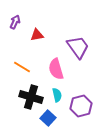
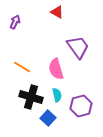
red triangle: moved 20 px right, 23 px up; rotated 40 degrees clockwise
